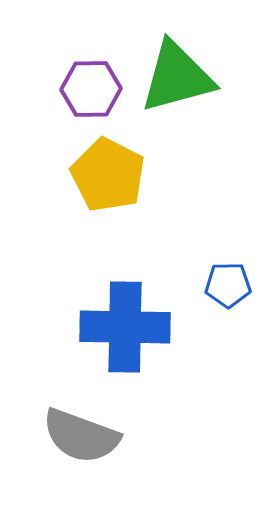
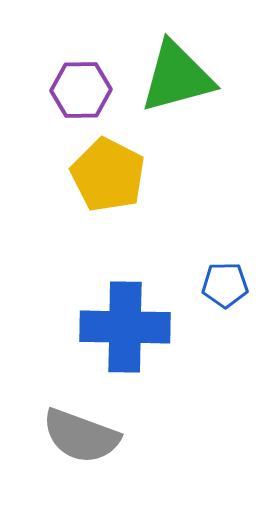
purple hexagon: moved 10 px left, 1 px down
blue pentagon: moved 3 px left
